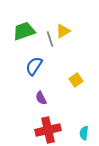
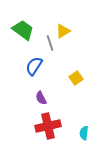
green trapezoid: moved 1 px left, 1 px up; rotated 55 degrees clockwise
gray line: moved 4 px down
yellow square: moved 2 px up
red cross: moved 4 px up
